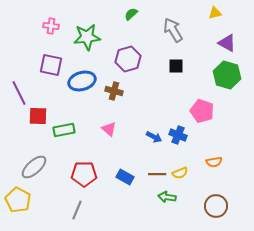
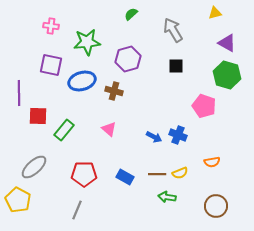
green star: moved 5 px down
purple line: rotated 25 degrees clockwise
pink pentagon: moved 2 px right, 5 px up
green rectangle: rotated 40 degrees counterclockwise
orange semicircle: moved 2 px left
